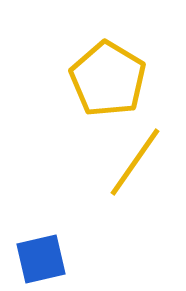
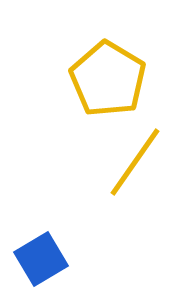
blue square: rotated 18 degrees counterclockwise
